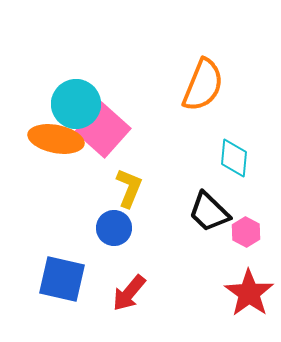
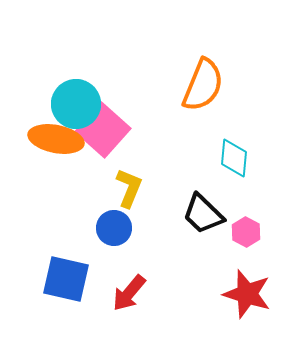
black trapezoid: moved 6 px left, 2 px down
blue square: moved 4 px right
red star: moved 2 px left, 1 px down; rotated 18 degrees counterclockwise
